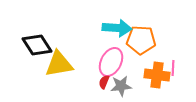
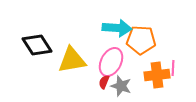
yellow triangle: moved 13 px right, 4 px up
orange cross: rotated 15 degrees counterclockwise
gray star: rotated 25 degrees clockwise
